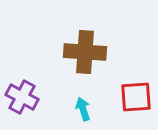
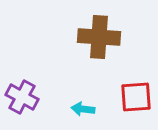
brown cross: moved 14 px right, 15 px up
cyan arrow: rotated 65 degrees counterclockwise
